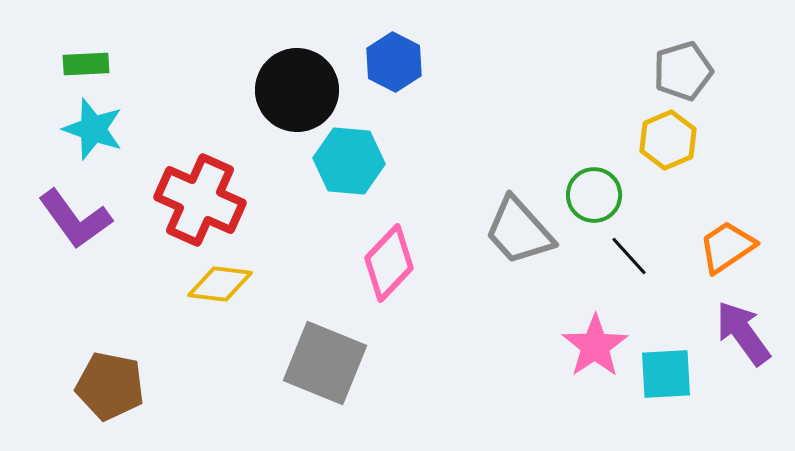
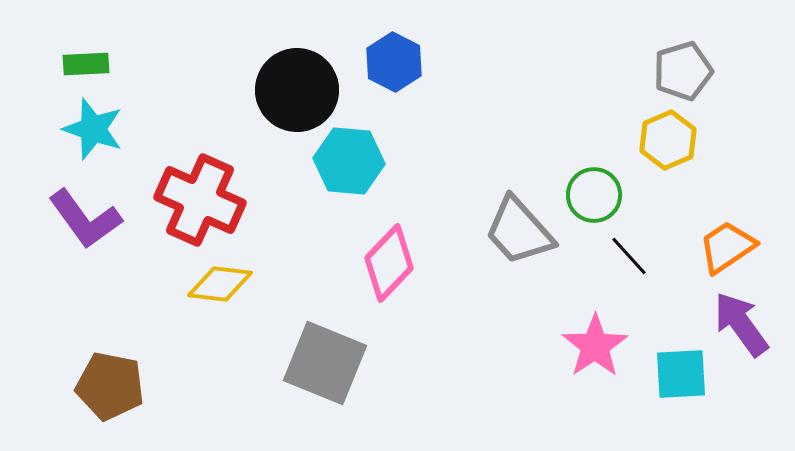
purple L-shape: moved 10 px right
purple arrow: moved 2 px left, 9 px up
cyan square: moved 15 px right
